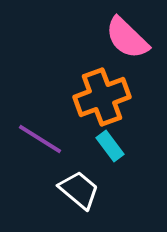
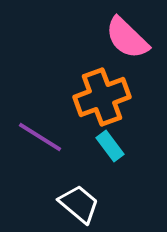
purple line: moved 2 px up
white trapezoid: moved 14 px down
